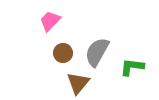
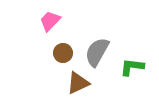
brown triangle: rotated 25 degrees clockwise
